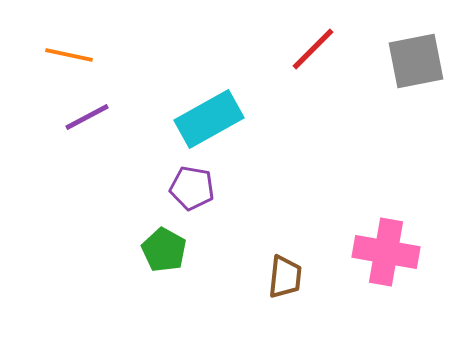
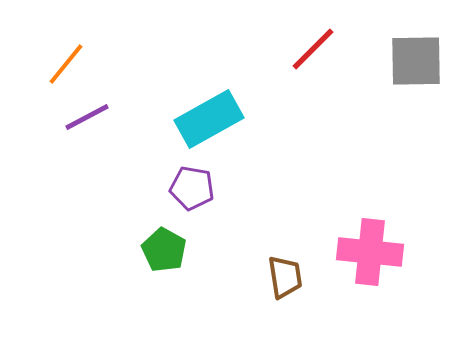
orange line: moved 3 px left, 9 px down; rotated 63 degrees counterclockwise
gray square: rotated 10 degrees clockwise
pink cross: moved 16 px left; rotated 4 degrees counterclockwise
brown trapezoid: rotated 15 degrees counterclockwise
